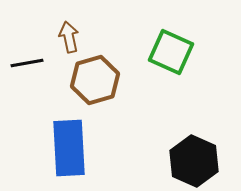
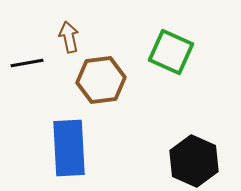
brown hexagon: moved 6 px right; rotated 9 degrees clockwise
